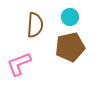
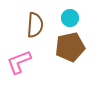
cyan circle: moved 1 px down
pink L-shape: moved 2 px up
